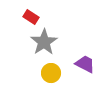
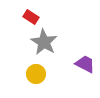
gray star: rotated 8 degrees counterclockwise
yellow circle: moved 15 px left, 1 px down
